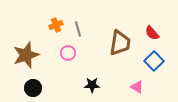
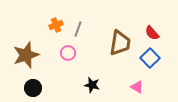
gray line: rotated 35 degrees clockwise
blue square: moved 4 px left, 3 px up
black star: rotated 14 degrees clockwise
